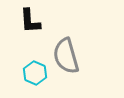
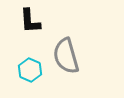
cyan hexagon: moved 5 px left, 3 px up
